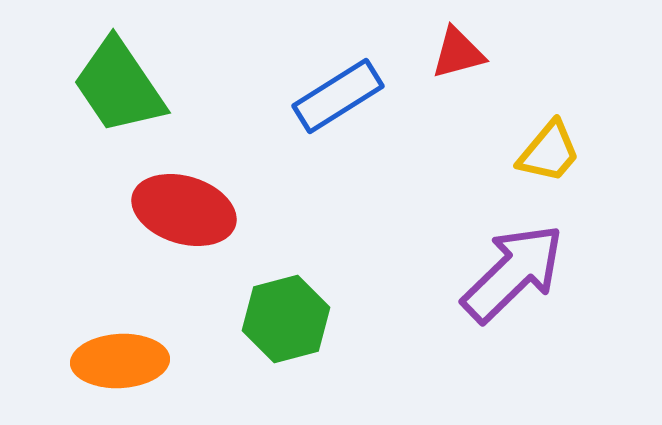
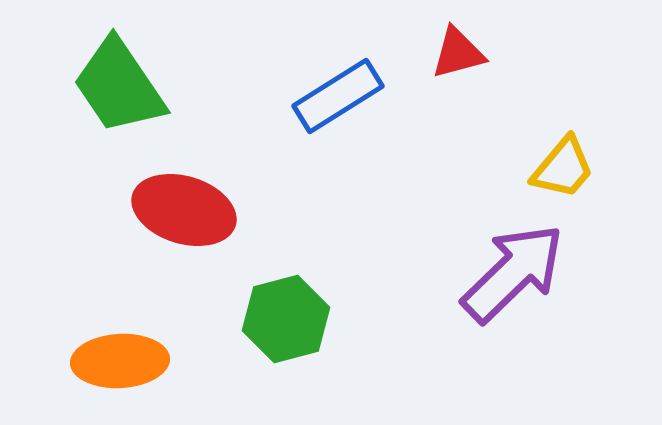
yellow trapezoid: moved 14 px right, 16 px down
